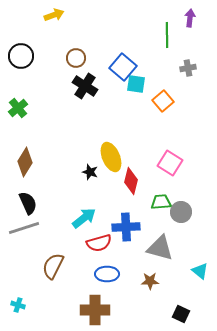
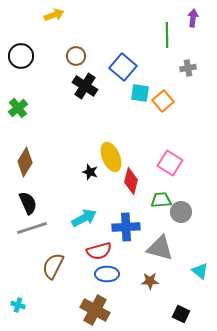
purple arrow: moved 3 px right
brown circle: moved 2 px up
cyan square: moved 4 px right, 9 px down
green trapezoid: moved 2 px up
cyan arrow: rotated 10 degrees clockwise
gray line: moved 8 px right
red semicircle: moved 8 px down
brown cross: rotated 28 degrees clockwise
